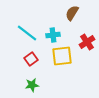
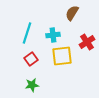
cyan line: rotated 70 degrees clockwise
